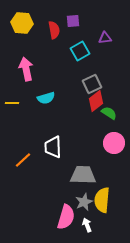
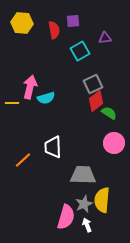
pink arrow: moved 4 px right, 18 px down; rotated 25 degrees clockwise
gray square: moved 1 px right
gray star: moved 2 px down
